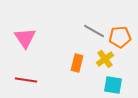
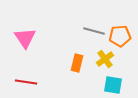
gray line: rotated 15 degrees counterclockwise
orange pentagon: moved 1 px up
red line: moved 2 px down
